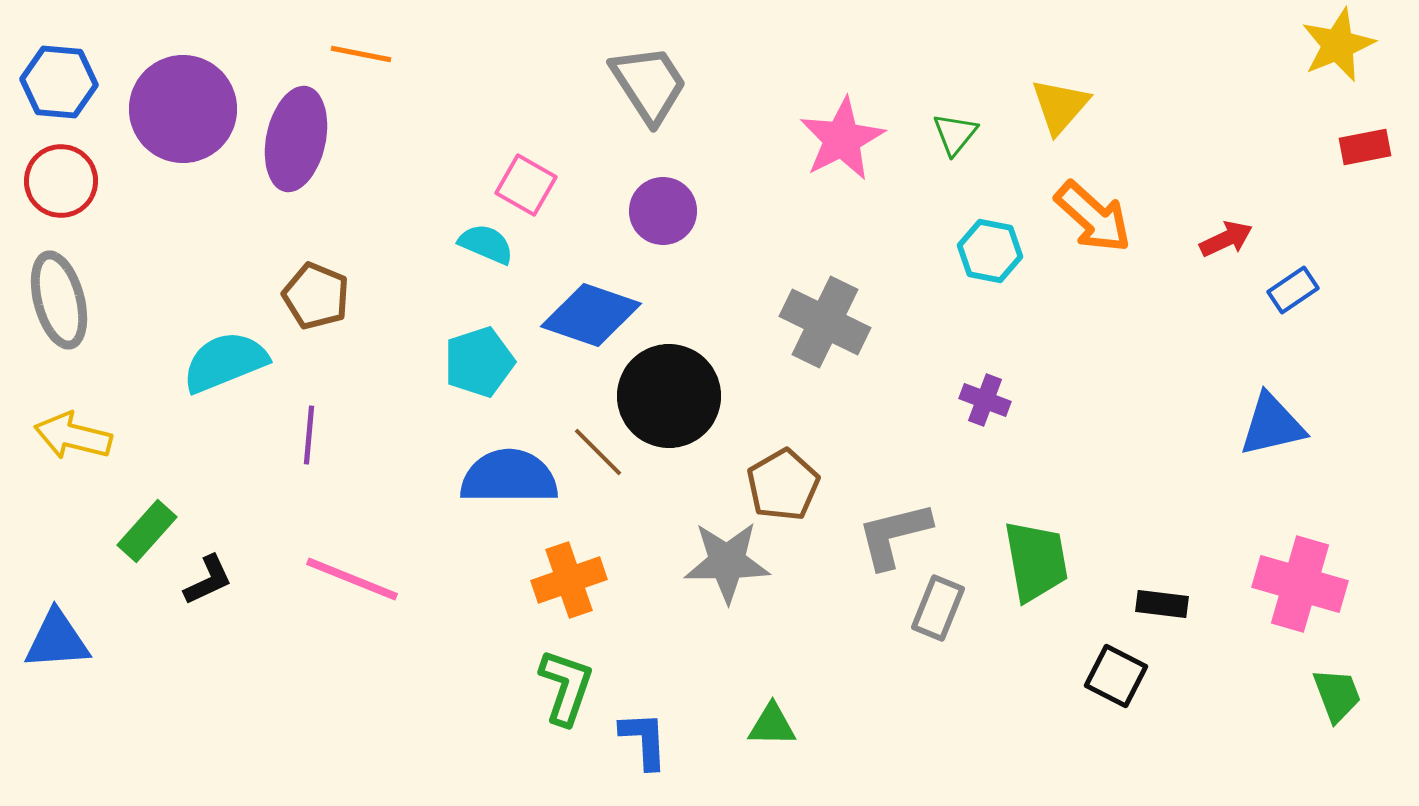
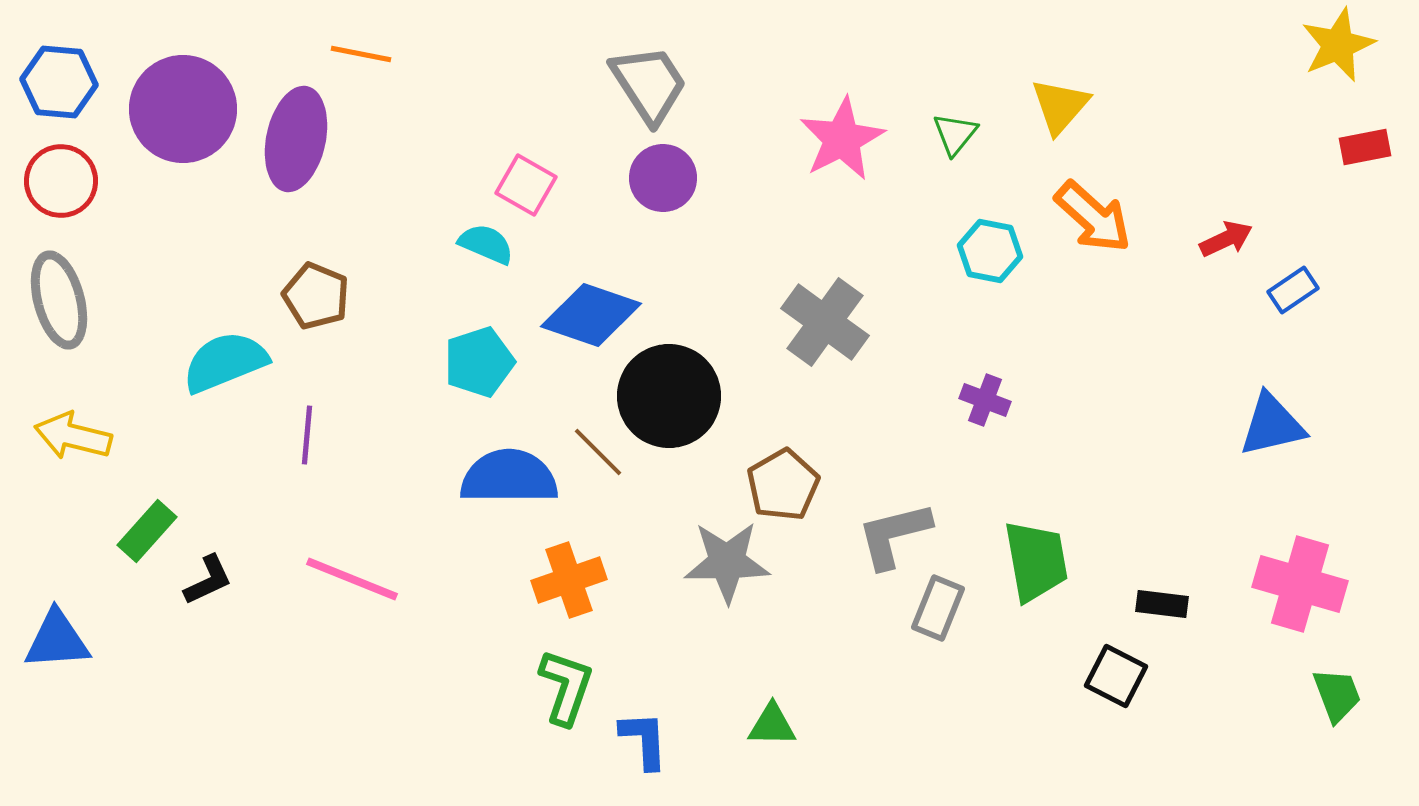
purple circle at (663, 211): moved 33 px up
gray cross at (825, 322): rotated 10 degrees clockwise
purple line at (309, 435): moved 2 px left
